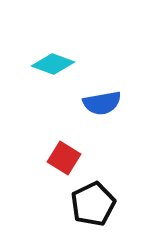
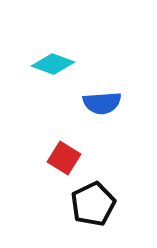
blue semicircle: rotated 6 degrees clockwise
